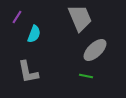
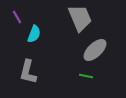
purple line: rotated 64 degrees counterclockwise
gray L-shape: rotated 25 degrees clockwise
